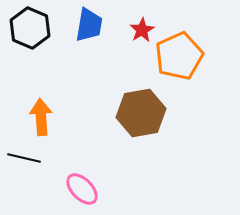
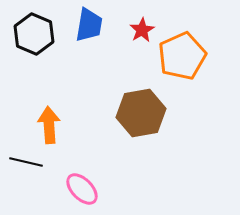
black hexagon: moved 4 px right, 6 px down
orange pentagon: moved 3 px right
orange arrow: moved 8 px right, 8 px down
black line: moved 2 px right, 4 px down
